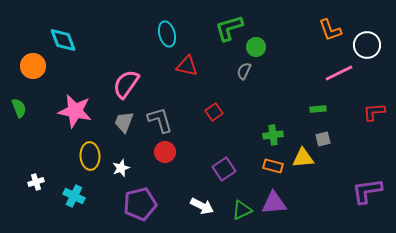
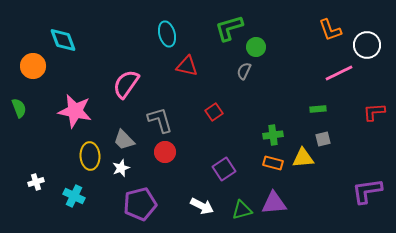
gray trapezoid: moved 18 px down; rotated 65 degrees counterclockwise
orange rectangle: moved 3 px up
green triangle: rotated 10 degrees clockwise
